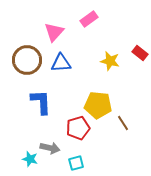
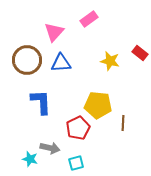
brown line: rotated 35 degrees clockwise
red pentagon: rotated 10 degrees counterclockwise
